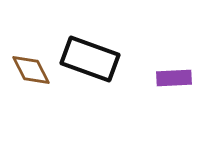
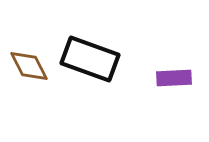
brown diamond: moved 2 px left, 4 px up
